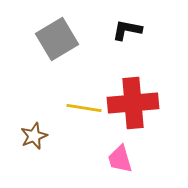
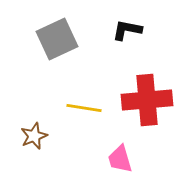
gray square: rotated 6 degrees clockwise
red cross: moved 14 px right, 3 px up
